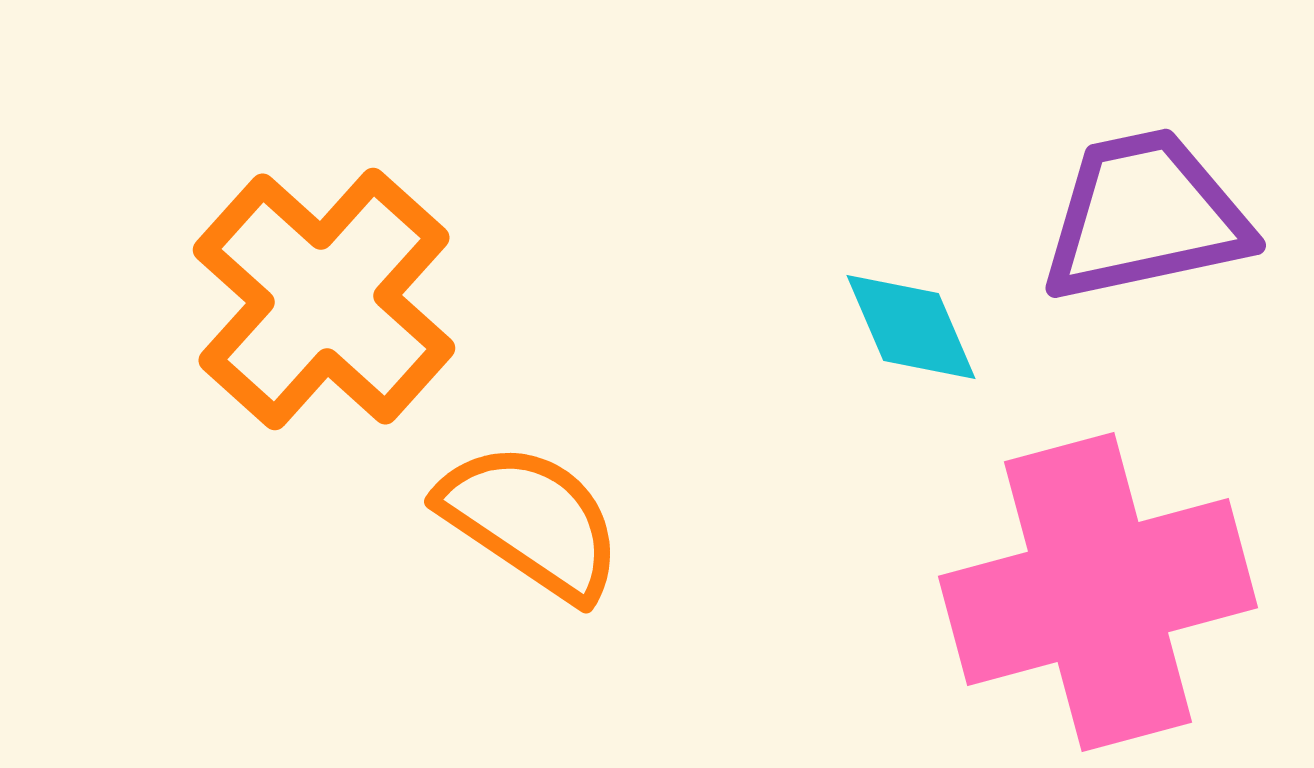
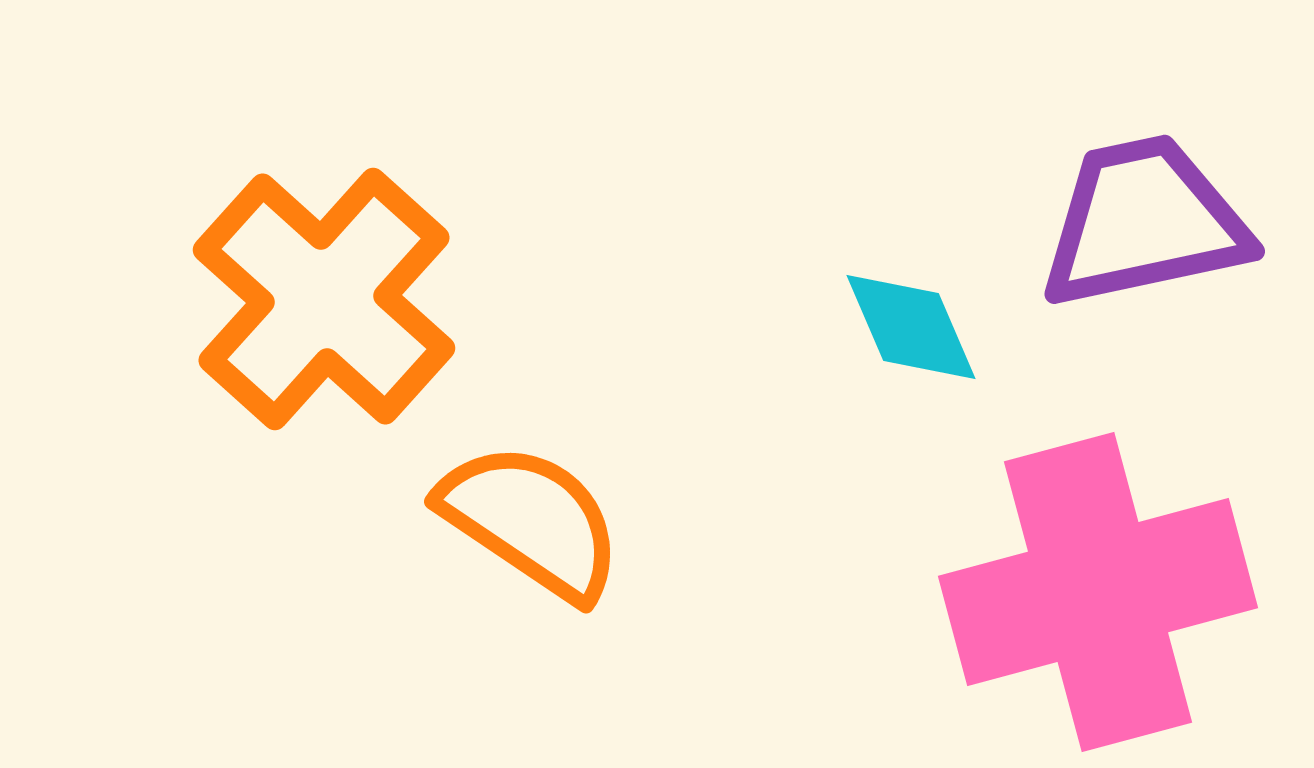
purple trapezoid: moved 1 px left, 6 px down
